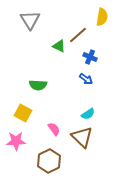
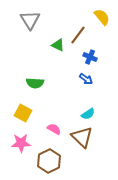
yellow semicircle: rotated 48 degrees counterclockwise
brown line: rotated 12 degrees counterclockwise
green triangle: moved 1 px left, 1 px up
green semicircle: moved 3 px left, 2 px up
pink semicircle: rotated 24 degrees counterclockwise
pink star: moved 5 px right, 2 px down
